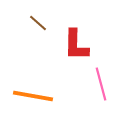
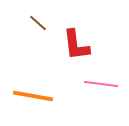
red L-shape: rotated 8 degrees counterclockwise
pink line: rotated 68 degrees counterclockwise
